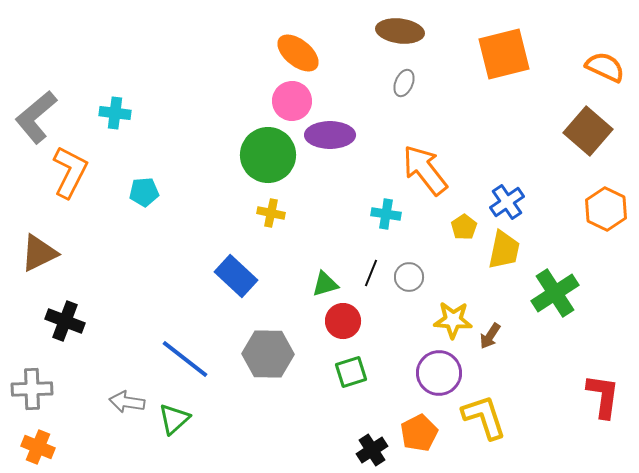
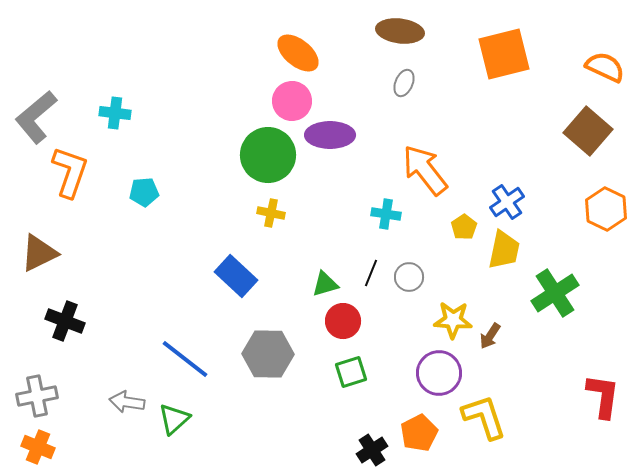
orange L-shape at (70, 172): rotated 8 degrees counterclockwise
gray cross at (32, 389): moved 5 px right, 7 px down; rotated 9 degrees counterclockwise
